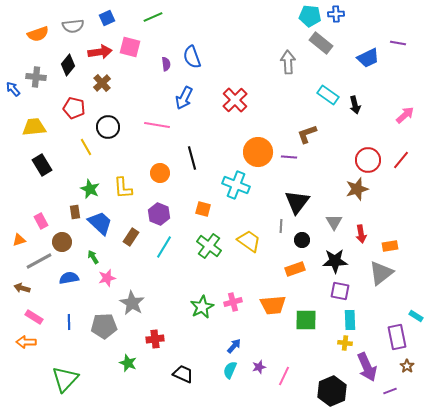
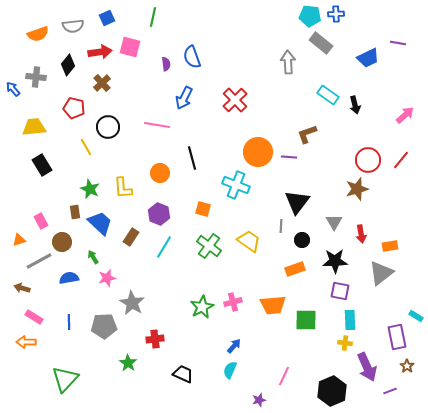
green line at (153, 17): rotated 54 degrees counterclockwise
green star at (128, 363): rotated 12 degrees clockwise
purple star at (259, 367): moved 33 px down
